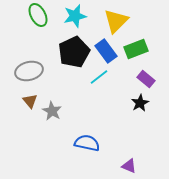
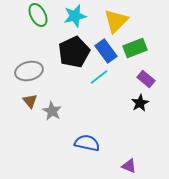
green rectangle: moved 1 px left, 1 px up
